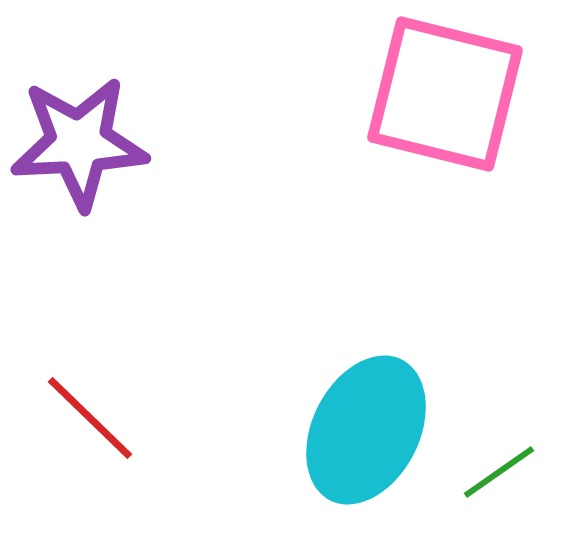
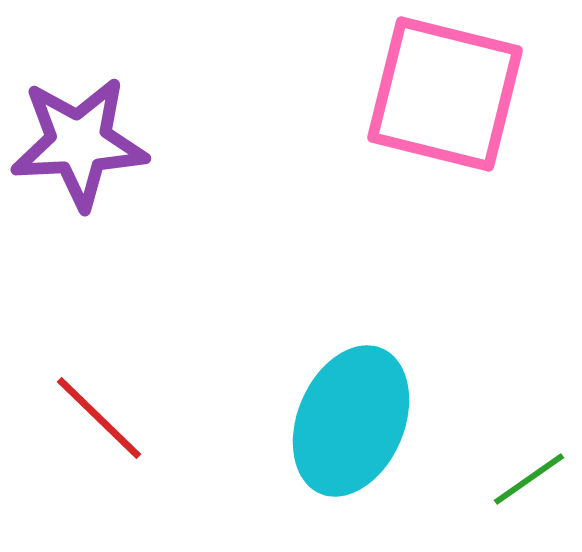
red line: moved 9 px right
cyan ellipse: moved 15 px left, 9 px up; rotated 4 degrees counterclockwise
green line: moved 30 px right, 7 px down
